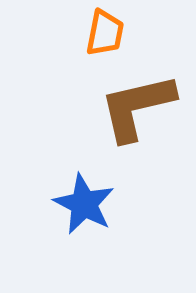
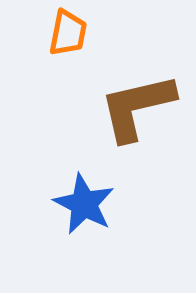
orange trapezoid: moved 37 px left
